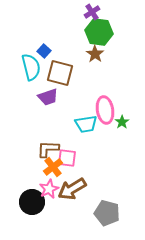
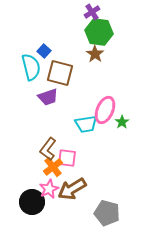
pink ellipse: rotated 32 degrees clockwise
brown L-shape: rotated 55 degrees counterclockwise
